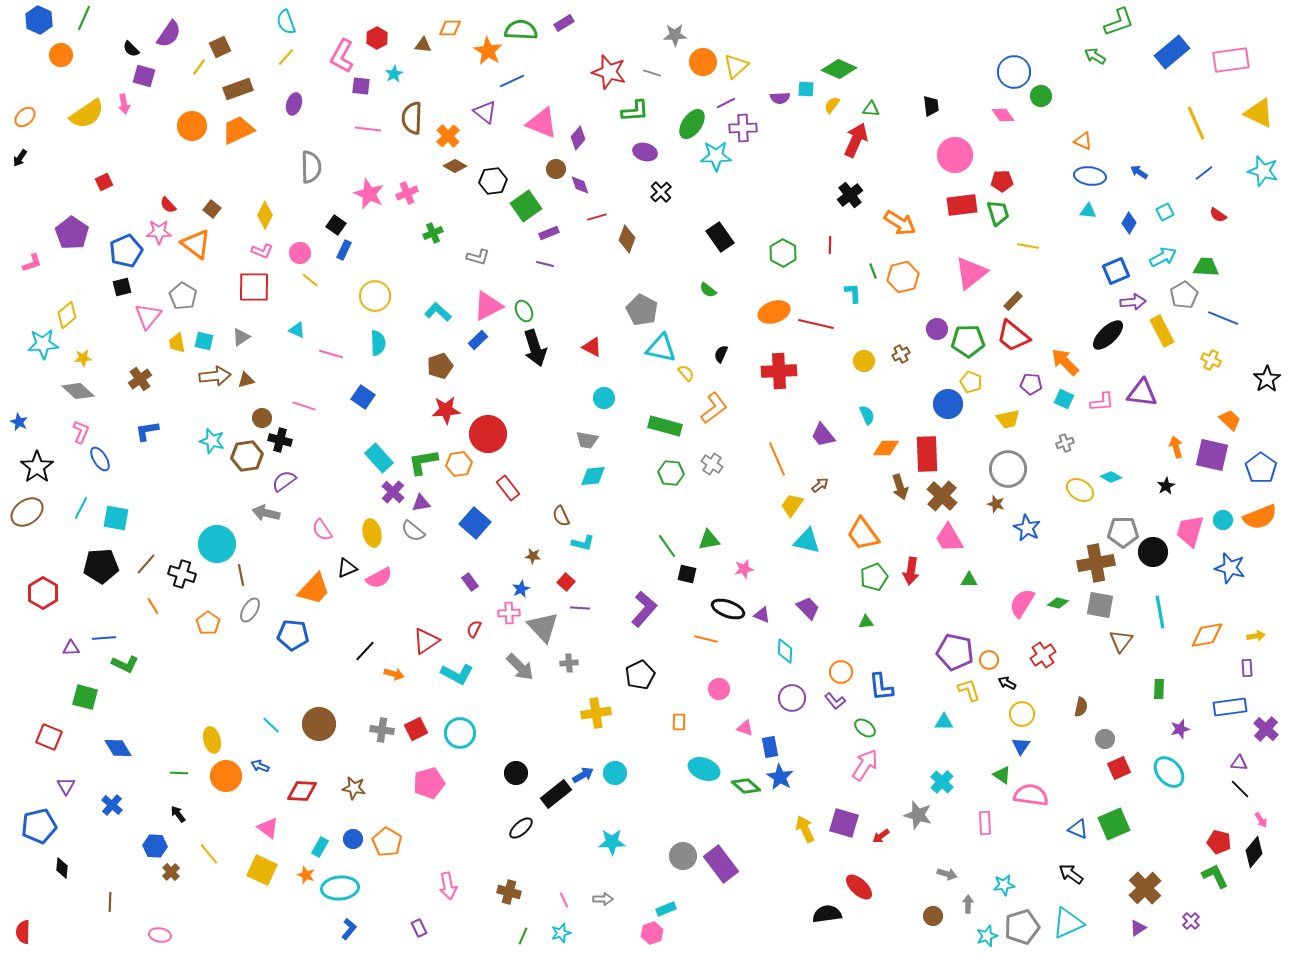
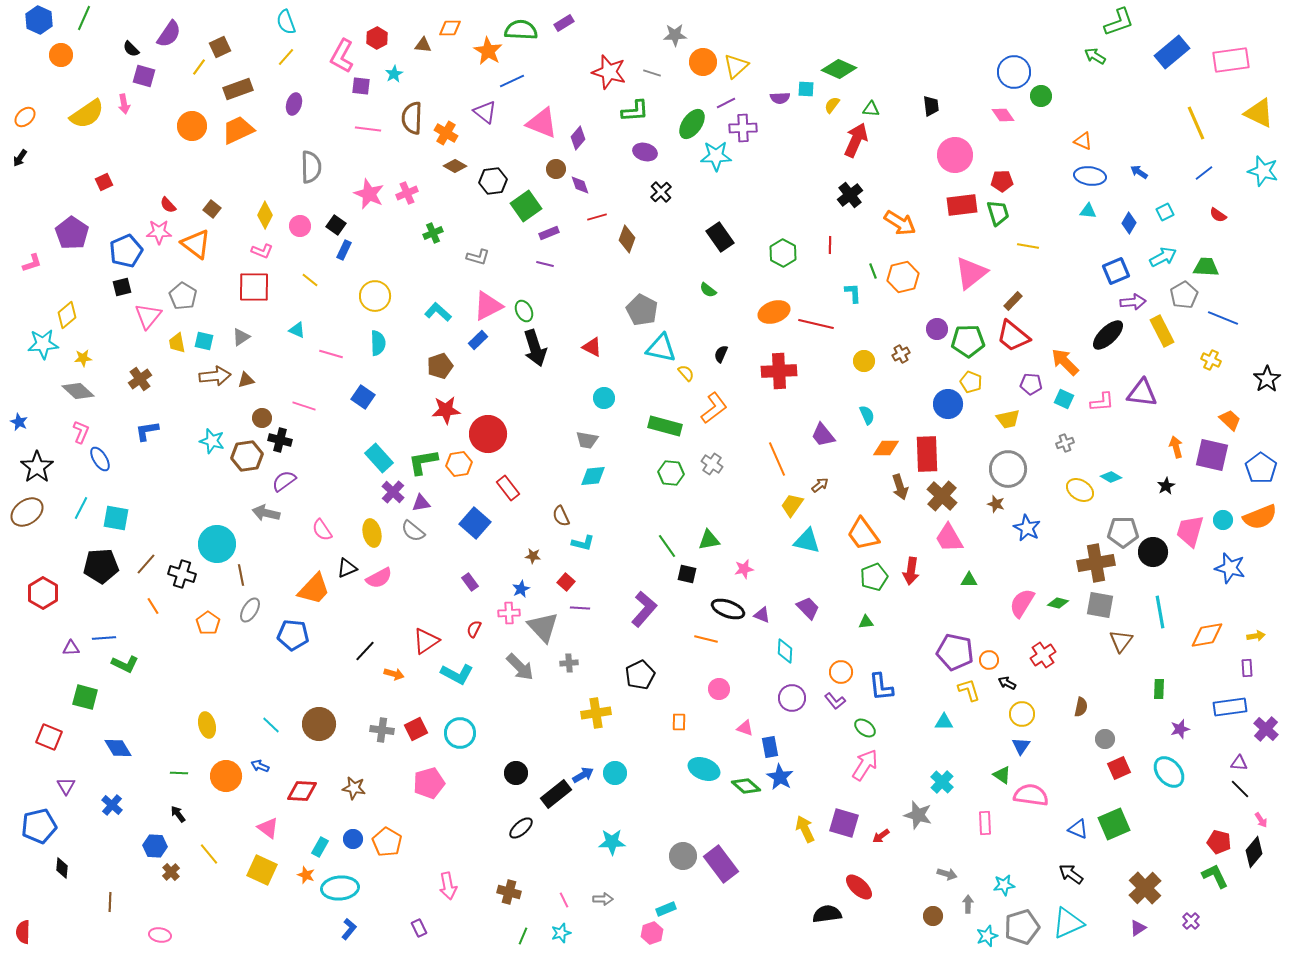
orange cross at (448, 136): moved 2 px left, 3 px up; rotated 15 degrees counterclockwise
pink circle at (300, 253): moved 27 px up
yellow ellipse at (212, 740): moved 5 px left, 15 px up
